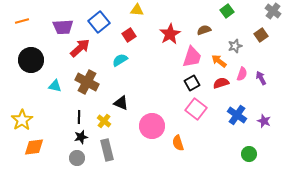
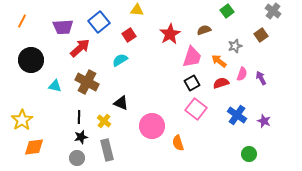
orange line: rotated 48 degrees counterclockwise
